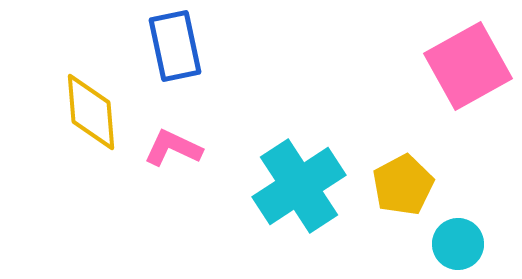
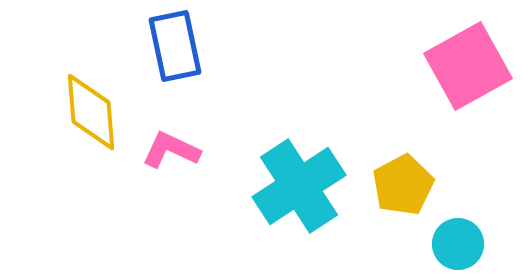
pink L-shape: moved 2 px left, 2 px down
